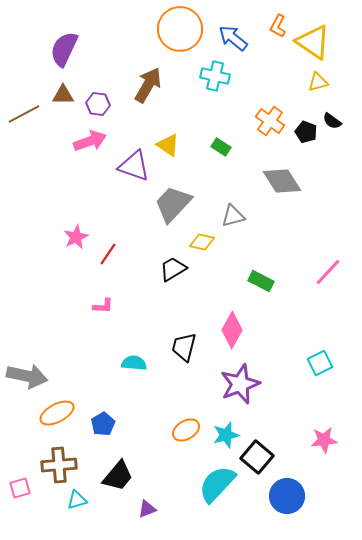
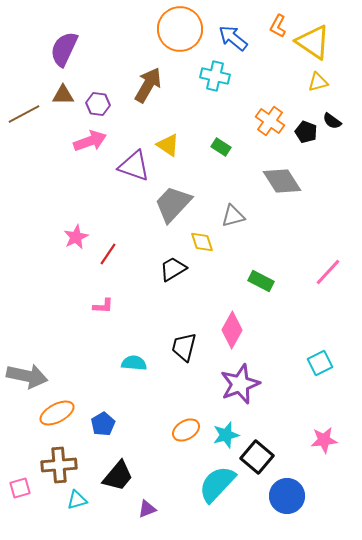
yellow diamond at (202, 242): rotated 60 degrees clockwise
